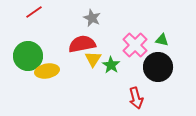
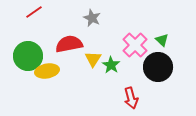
green triangle: rotated 32 degrees clockwise
red semicircle: moved 13 px left
red arrow: moved 5 px left
